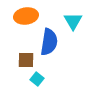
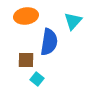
cyan triangle: rotated 12 degrees clockwise
